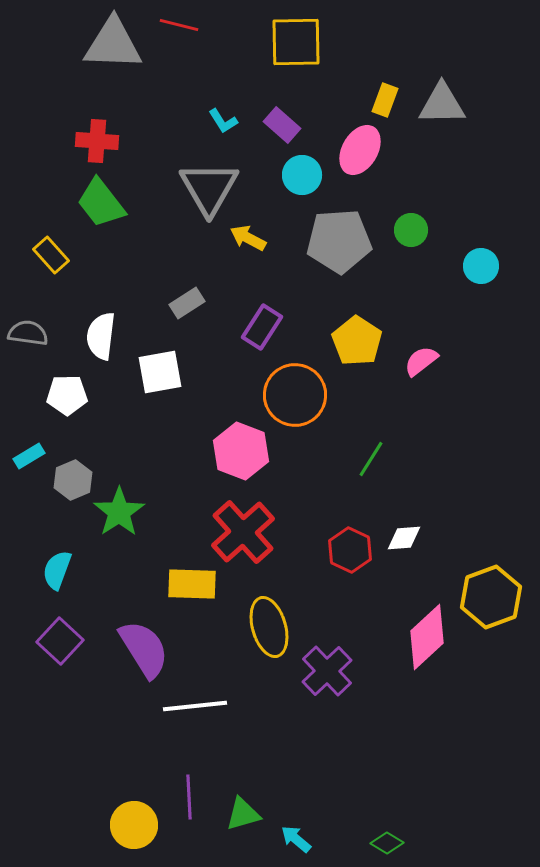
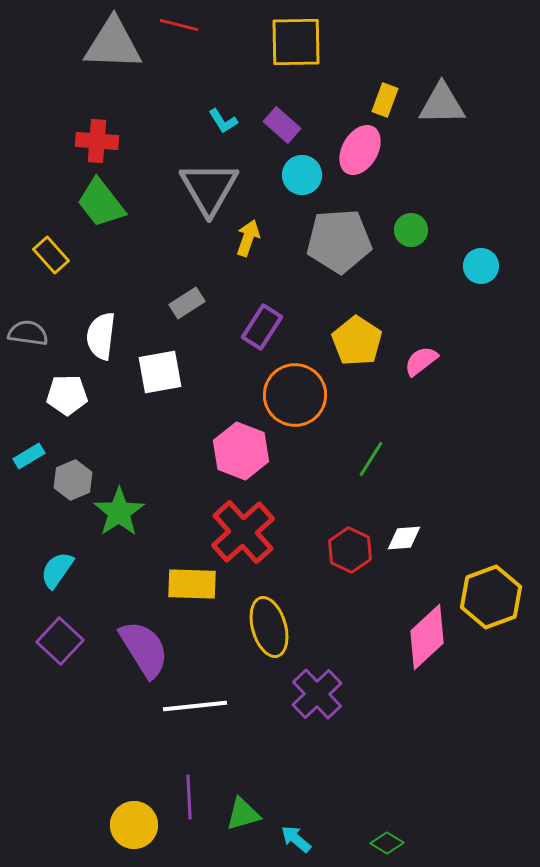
yellow arrow at (248, 238): rotated 81 degrees clockwise
cyan semicircle at (57, 570): rotated 15 degrees clockwise
purple cross at (327, 671): moved 10 px left, 23 px down
